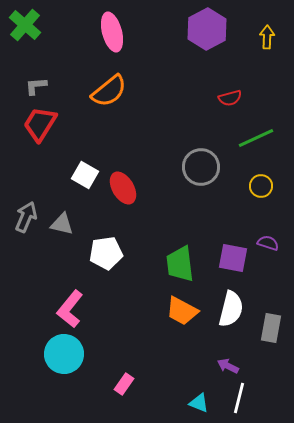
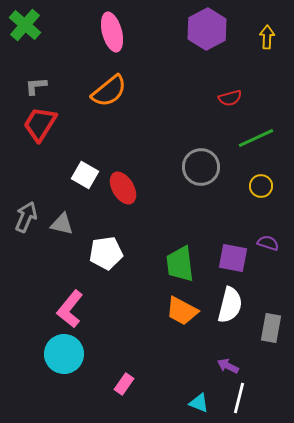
white semicircle: moved 1 px left, 4 px up
